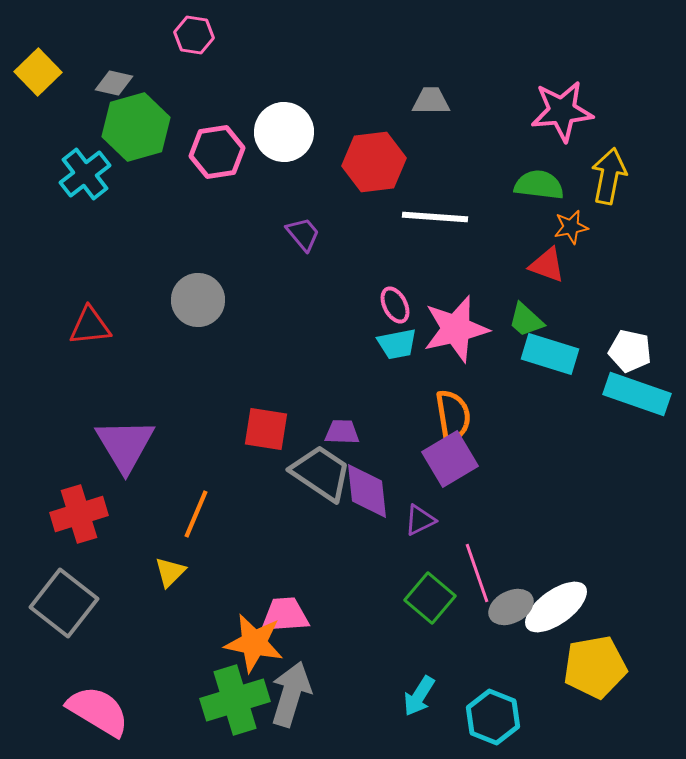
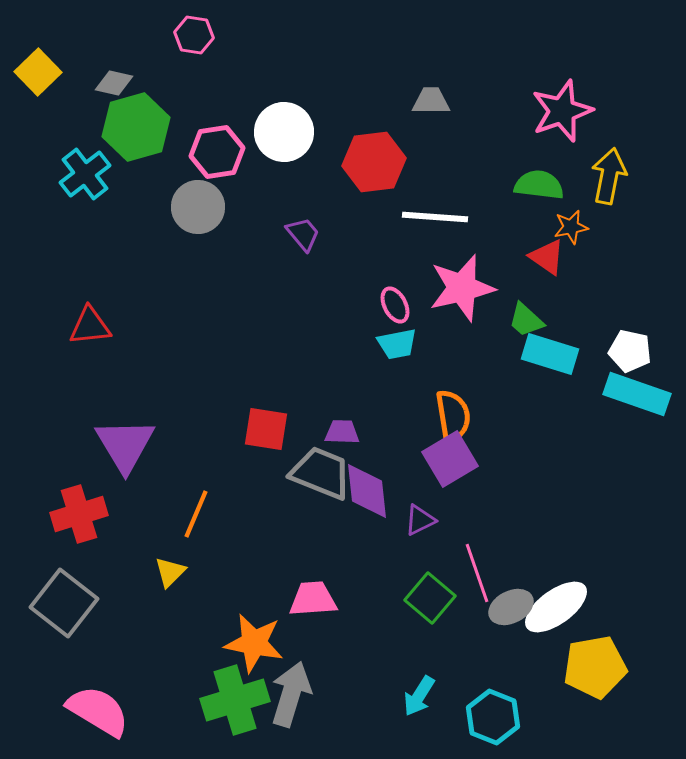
pink star at (562, 111): rotated 14 degrees counterclockwise
red triangle at (547, 265): moved 8 px up; rotated 15 degrees clockwise
gray circle at (198, 300): moved 93 px up
pink star at (456, 329): moved 6 px right, 41 px up
gray trapezoid at (321, 473): rotated 12 degrees counterclockwise
pink trapezoid at (285, 615): moved 28 px right, 16 px up
